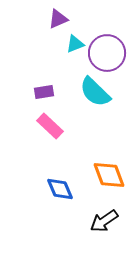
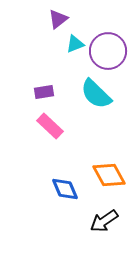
purple triangle: rotated 15 degrees counterclockwise
purple circle: moved 1 px right, 2 px up
cyan semicircle: moved 1 px right, 2 px down
orange diamond: rotated 8 degrees counterclockwise
blue diamond: moved 5 px right
